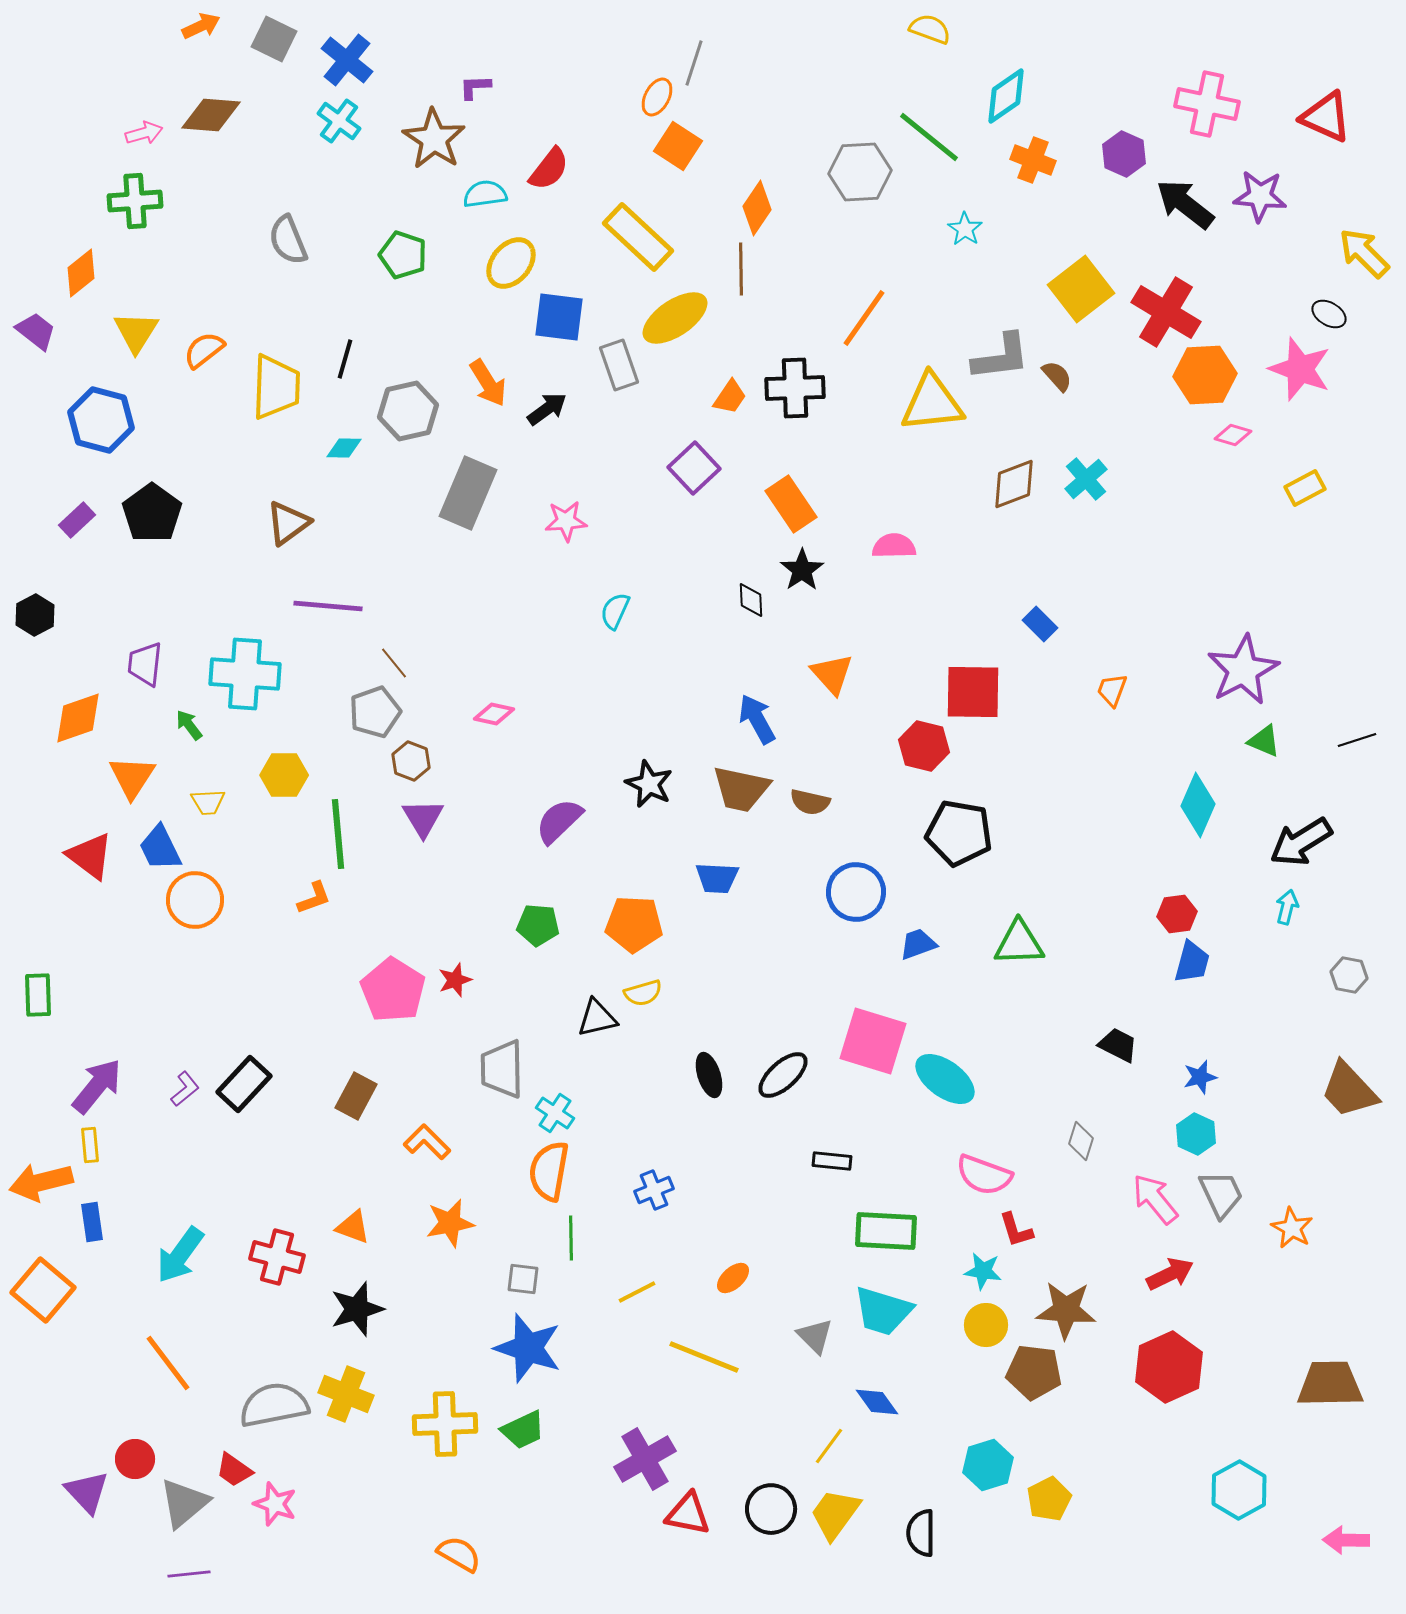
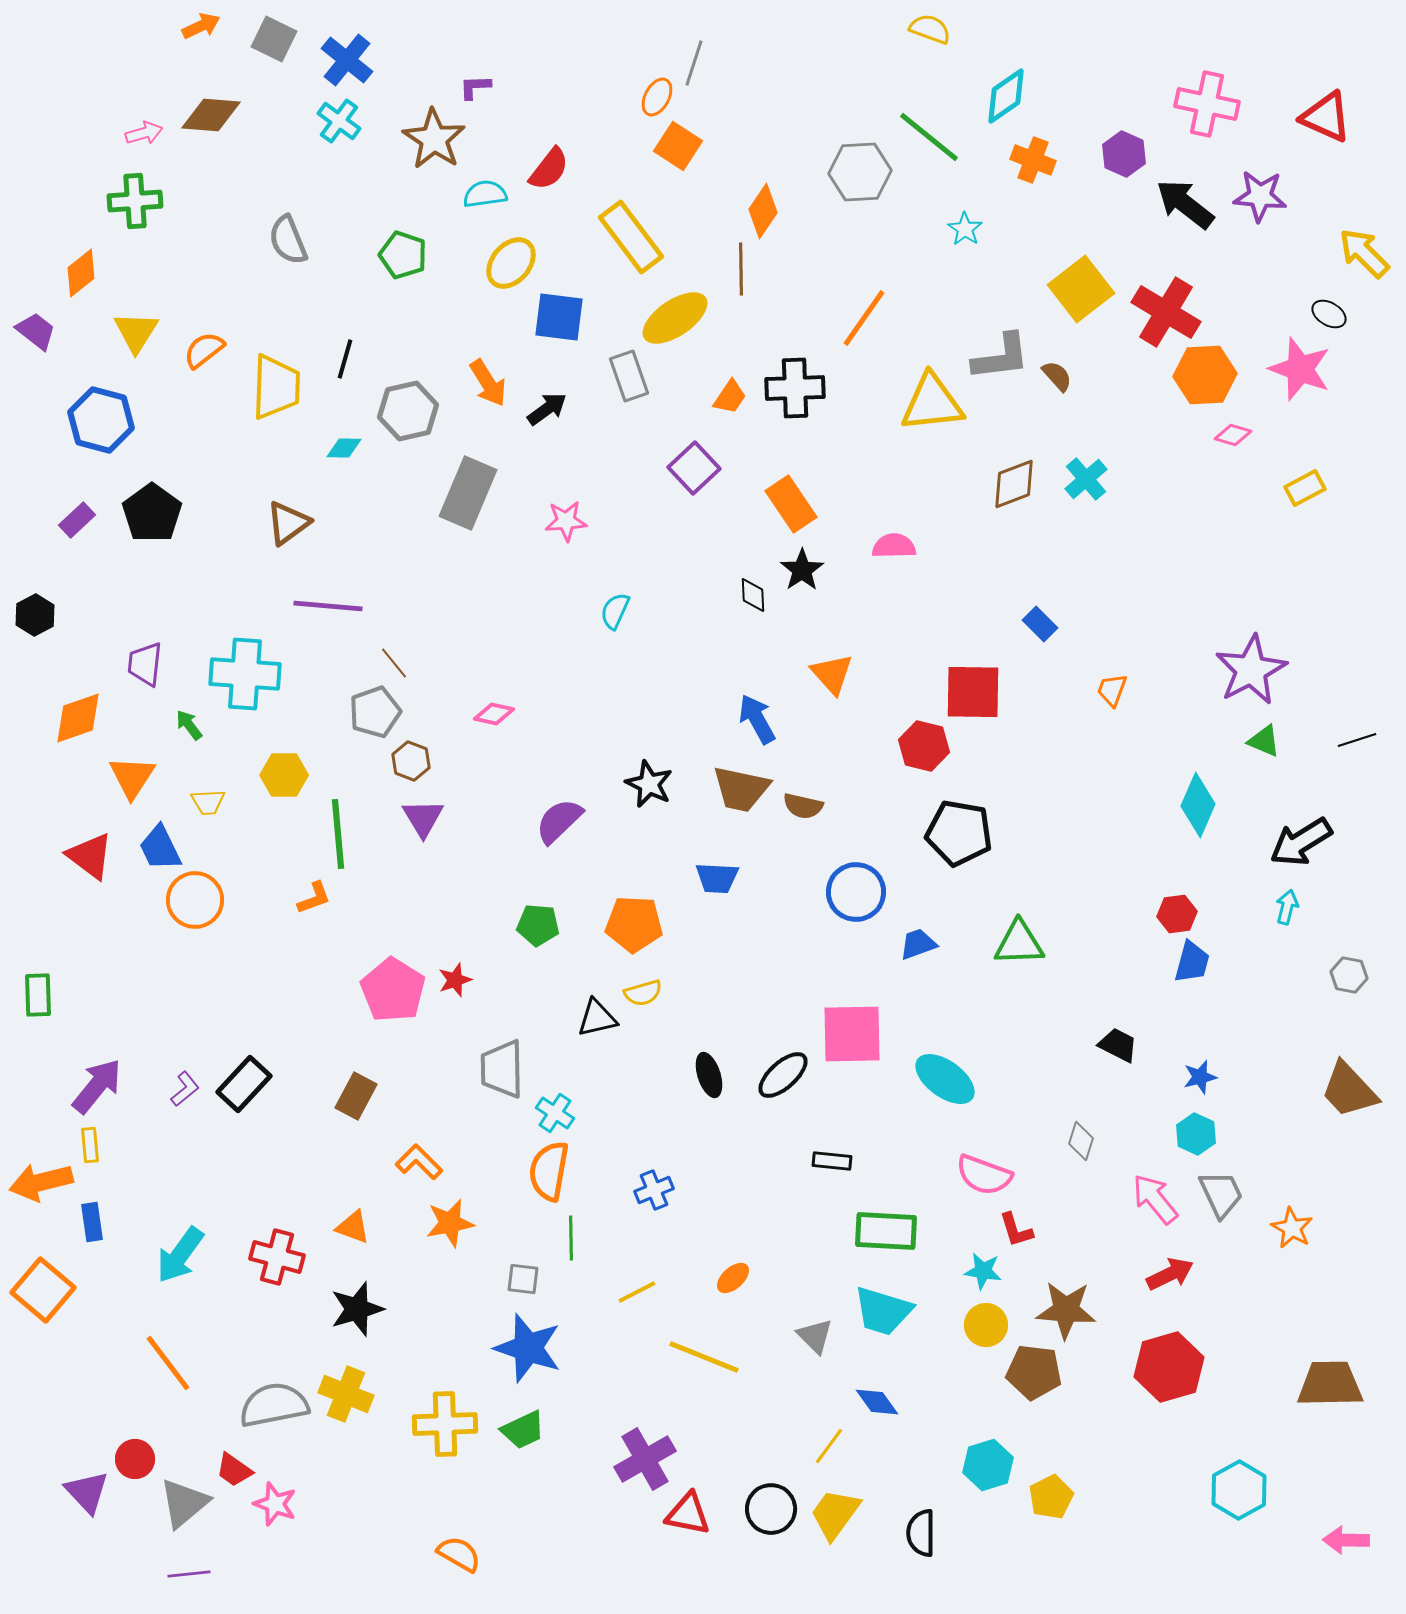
orange diamond at (757, 208): moved 6 px right, 3 px down
yellow rectangle at (638, 237): moved 7 px left; rotated 10 degrees clockwise
gray rectangle at (619, 365): moved 10 px right, 11 px down
black diamond at (751, 600): moved 2 px right, 5 px up
purple star at (1243, 670): moved 8 px right
brown semicircle at (810, 802): moved 7 px left, 4 px down
pink square at (873, 1041): moved 21 px left, 7 px up; rotated 18 degrees counterclockwise
orange L-shape at (427, 1142): moved 8 px left, 20 px down
red hexagon at (1169, 1367): rotated 8 degrees clockwise
yellow pentagon at (1049, 1499): moved 2 px right, 2 px up
